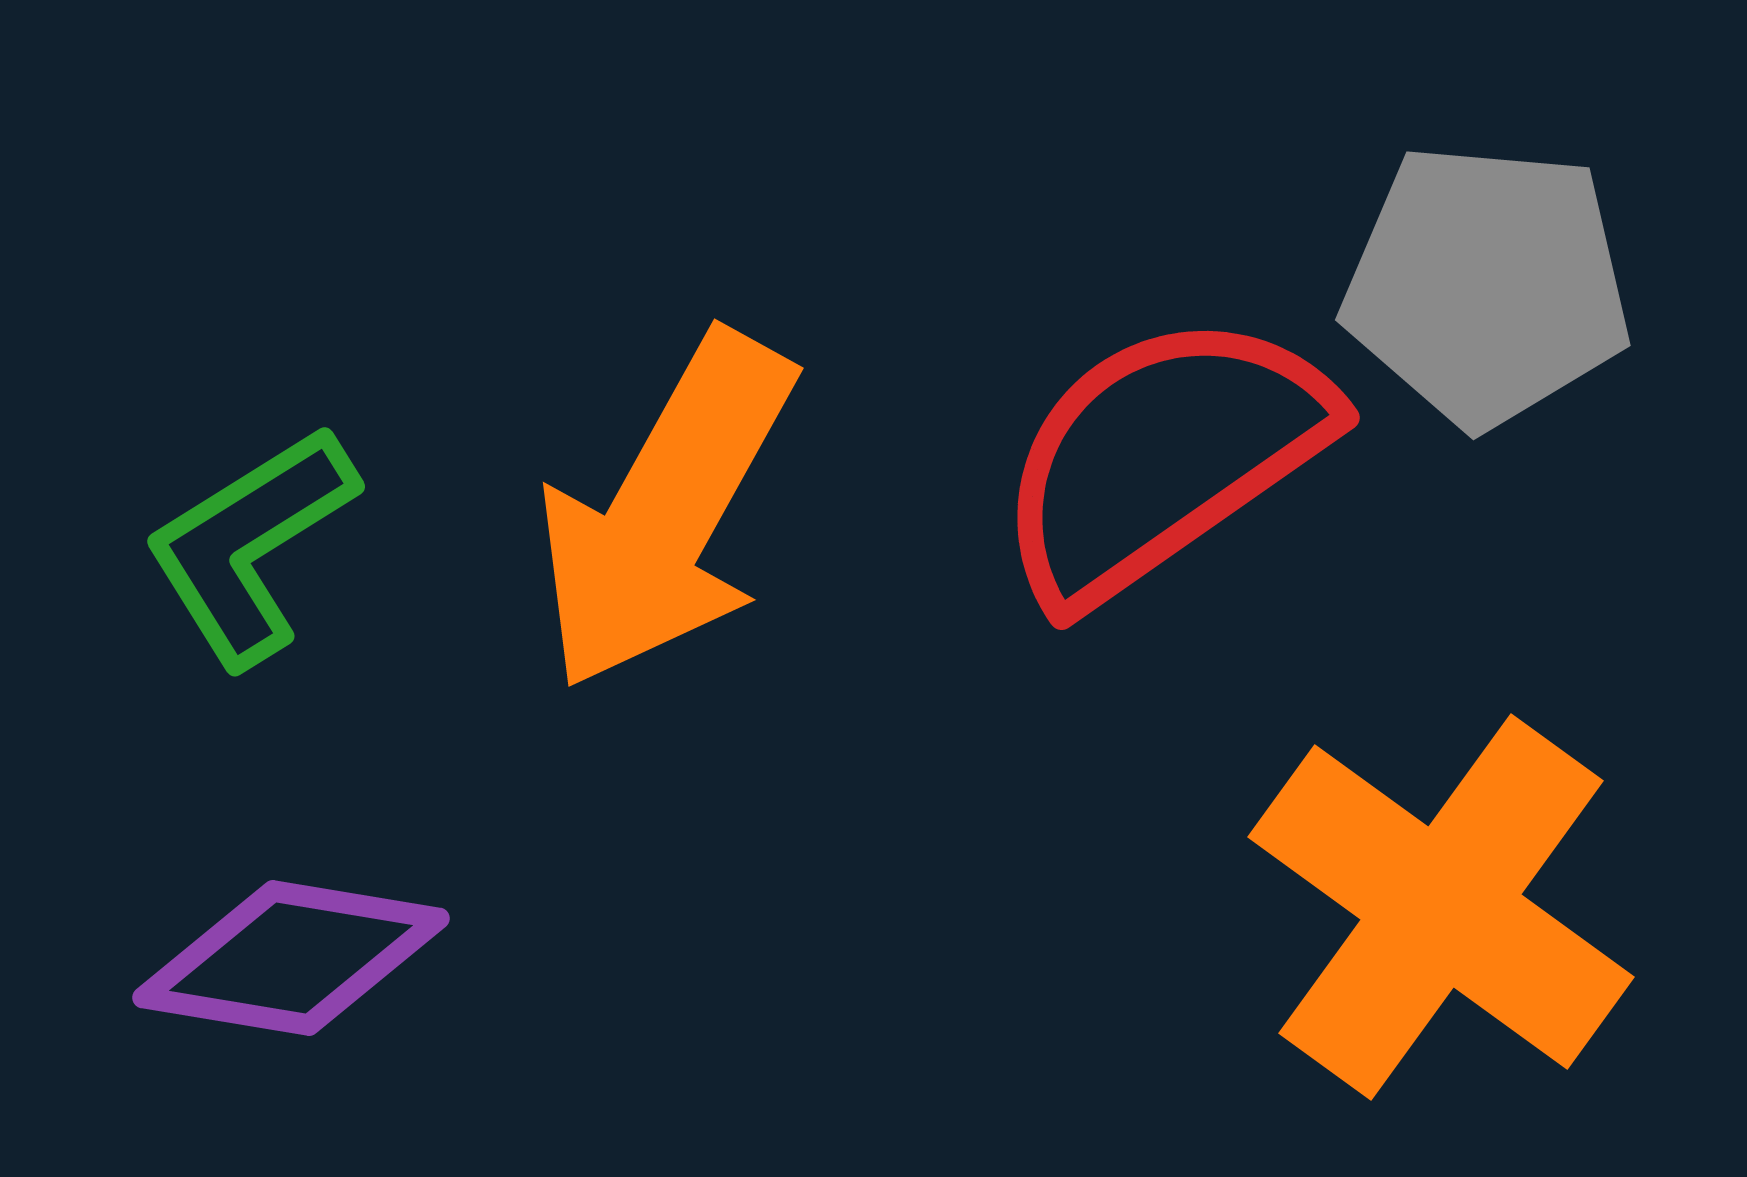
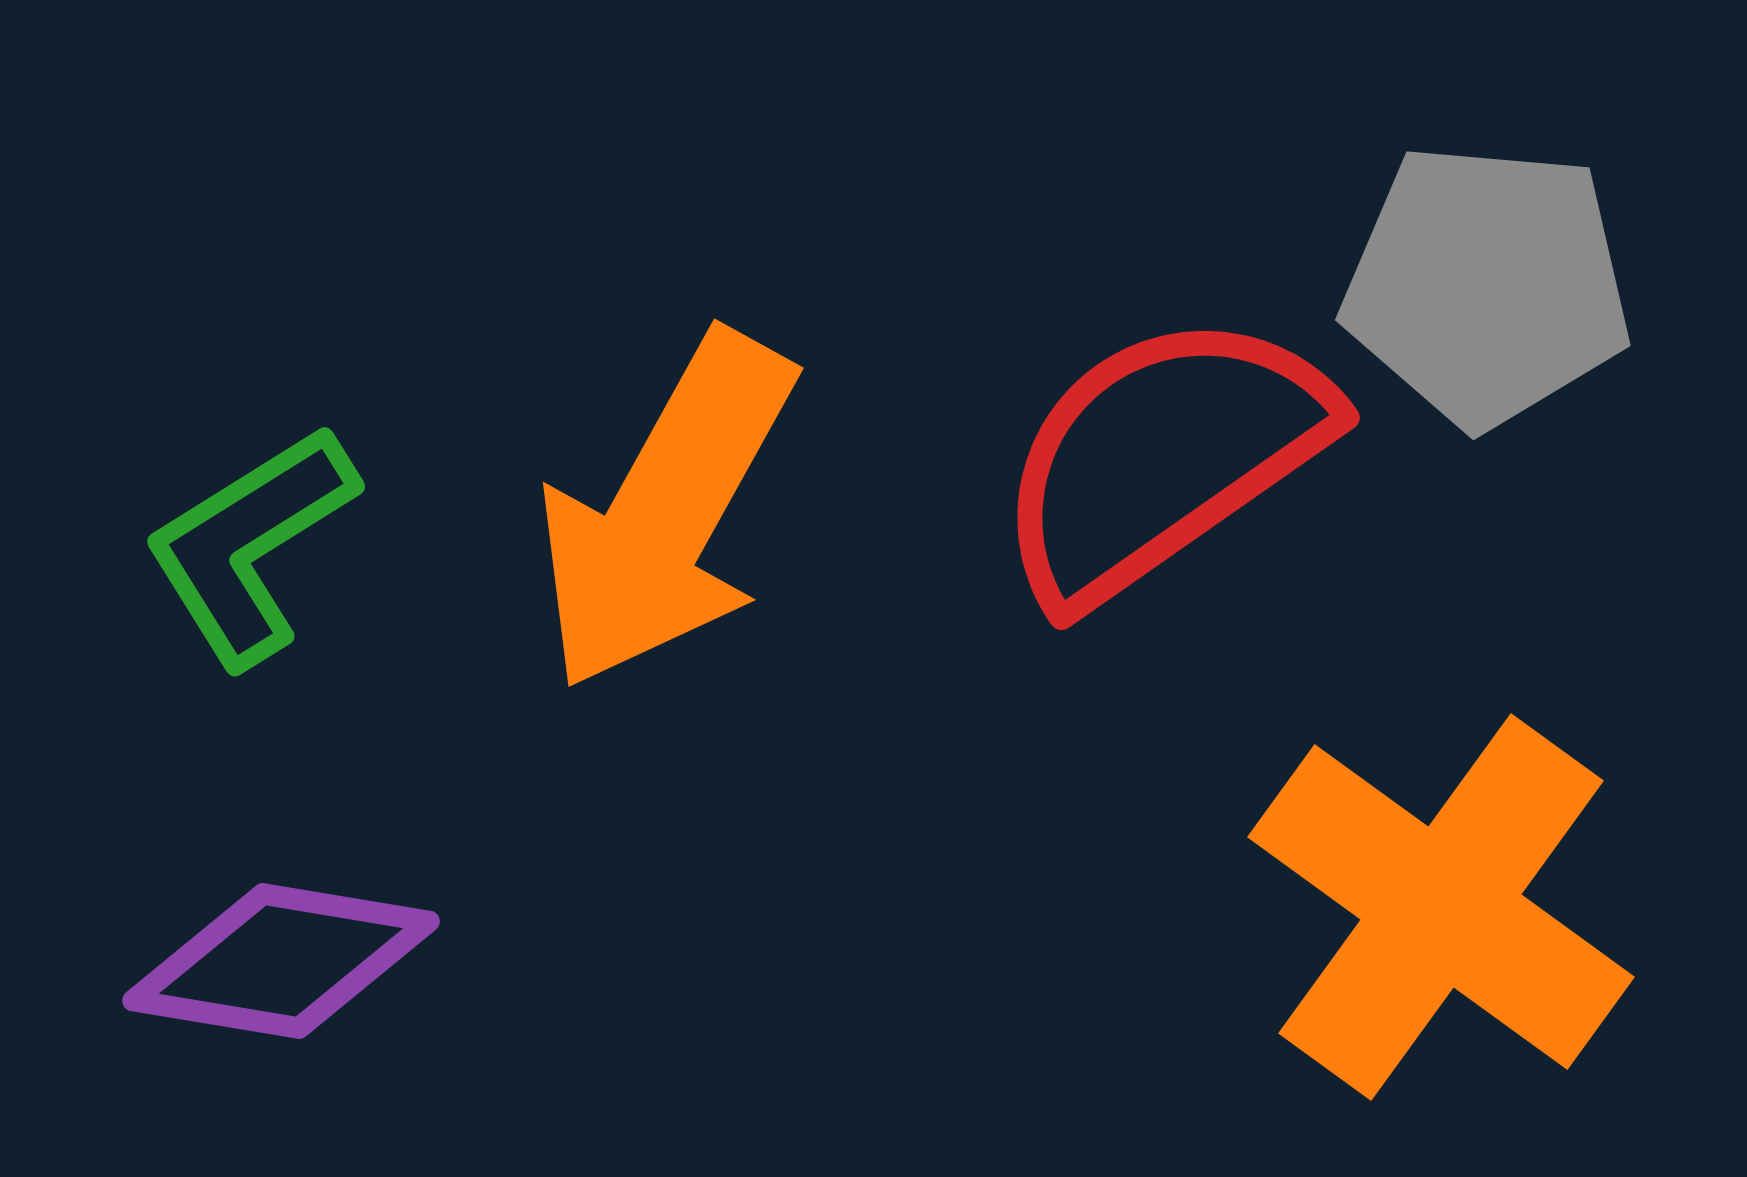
purple diamond: moved 10 px left, 3 px down
